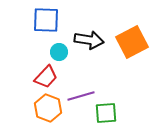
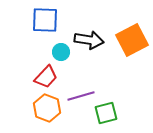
blue square: moved 1 px left
orange square: moved 2 px up
cyan circle: moved 2 px right
orange hexagon: moved 1 px left
green square: rotated 10 degrees counterclockwise
